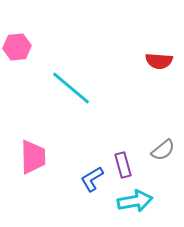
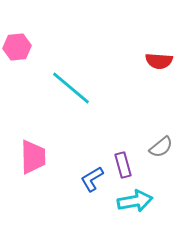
gray semicircle: moved 2 px left, 3 px up
